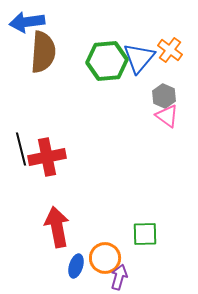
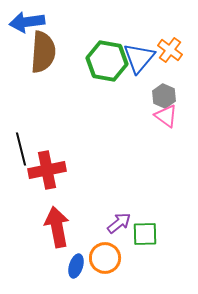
green hexagon: rotated 15 degrees clockwise
pink triangle: moved 1 px left
red cross: moved 13 px down
purple arrow: moved 54 px up; rotated 35 degrees clockwise
